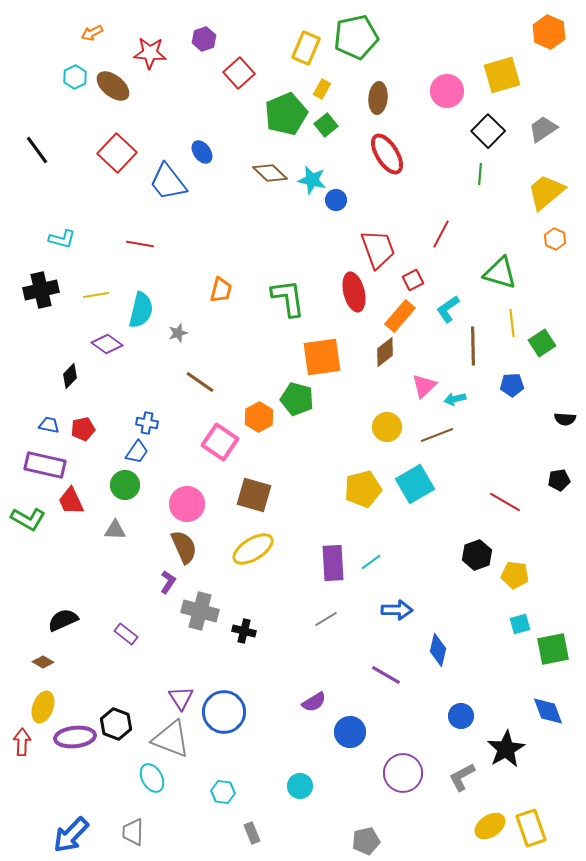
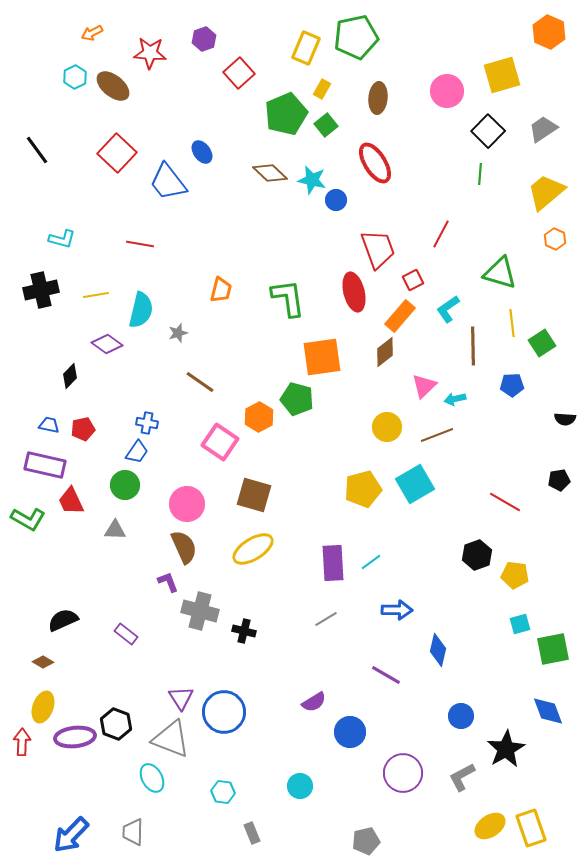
red ellipse at (387, 154): moved 12 px left, 9 px down
purple L-shape at (168, 582): rotated 55 degrees counterclockwise
